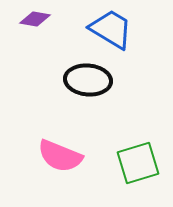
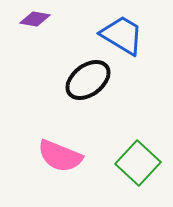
blue trapezoid: moved 11 px right, 6 px down
black ellipse: rotated 42 degrees counterclockwise
green square: rotated 30 degrees counterclockwise
